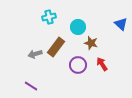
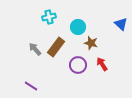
gray arrow: moved 5 px up; rotated 64 degrees clockwise
